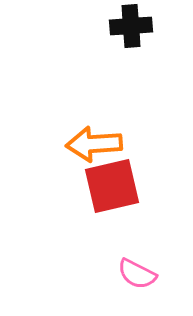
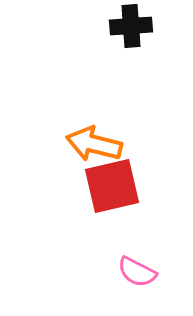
orange arrow: rotated 18 degrees clockwise
pink semicircle: moved 2 px up
